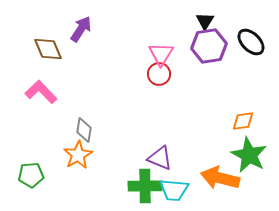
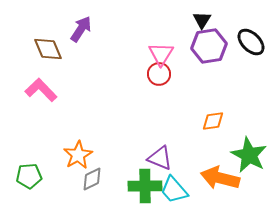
black triangle: moved 3 px left, 1 px up
pink L-shape: moved 2 px up
orange diamond: moved 30 px left
gray diamond: moved 8 px right, 49 px down; rotated 55 degrees clockwise
green pentagon: moved 2 px left, 1 px down
cyan trapezoid: rotated 44 degrees clockwise
